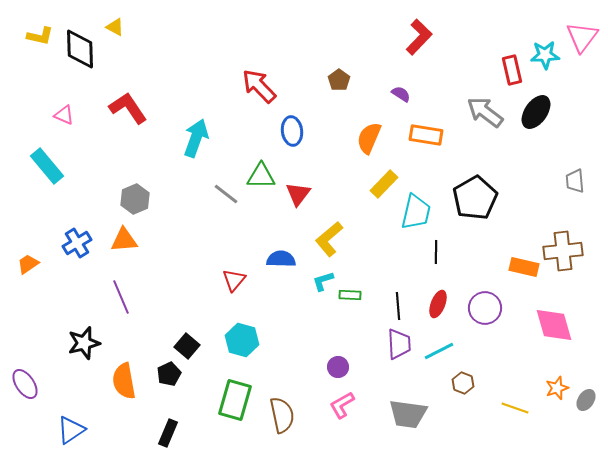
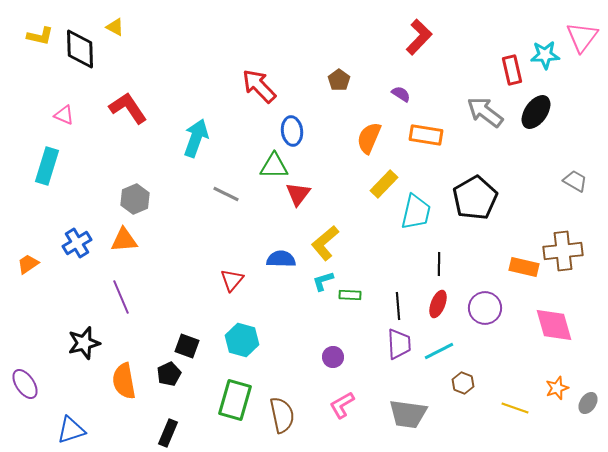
cyan rectangle at (47, 166): rotated 57 degrees clockwise
green triangle at (261, 176): moved 13 px right, 10 px up
gray trapezoid at (575, 181): rotated 125 degrees clockwise
gray line at (226, 194): rotated 12 degrees counterclockwise
yellow L-shape at (329, 239): moved 4 px left, 4 px down
black line at (436, 252): moved 3 px right, 12 px down
red triangle at (234, 280): moved 2 px left
black square at (187, 346): rotated 20 degrees counterclockwise
purple circle at (338, 367): moved 5 px left, 10 px up
gray ellipse at (586, 400): moved 2 px right, 3 px down
blue triangle at (71, 430): rotated 16 degrees clockwise
